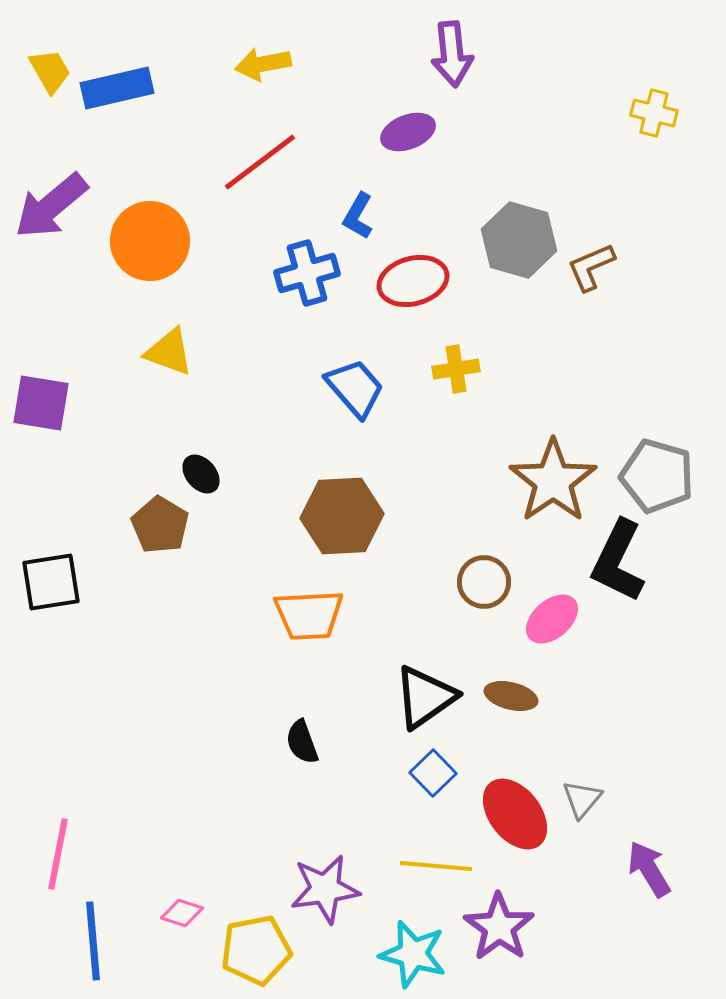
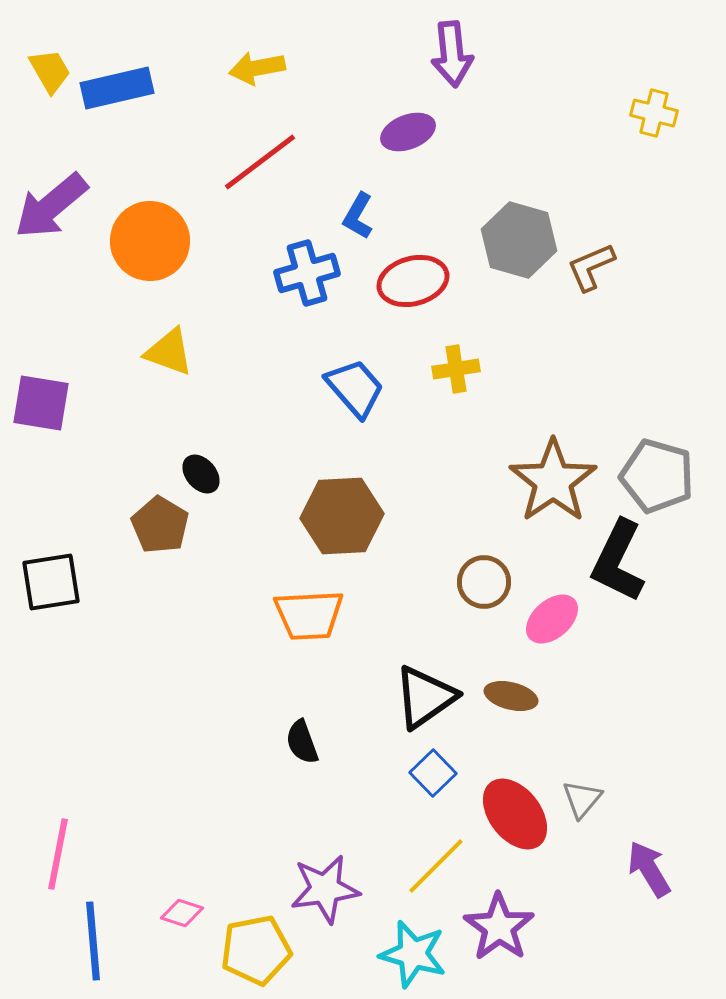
yellow arrow at (263, 64): moved 6 px left, 4 px down
yellow line at (436, 866): rotated 50 degrees counterclockwise
